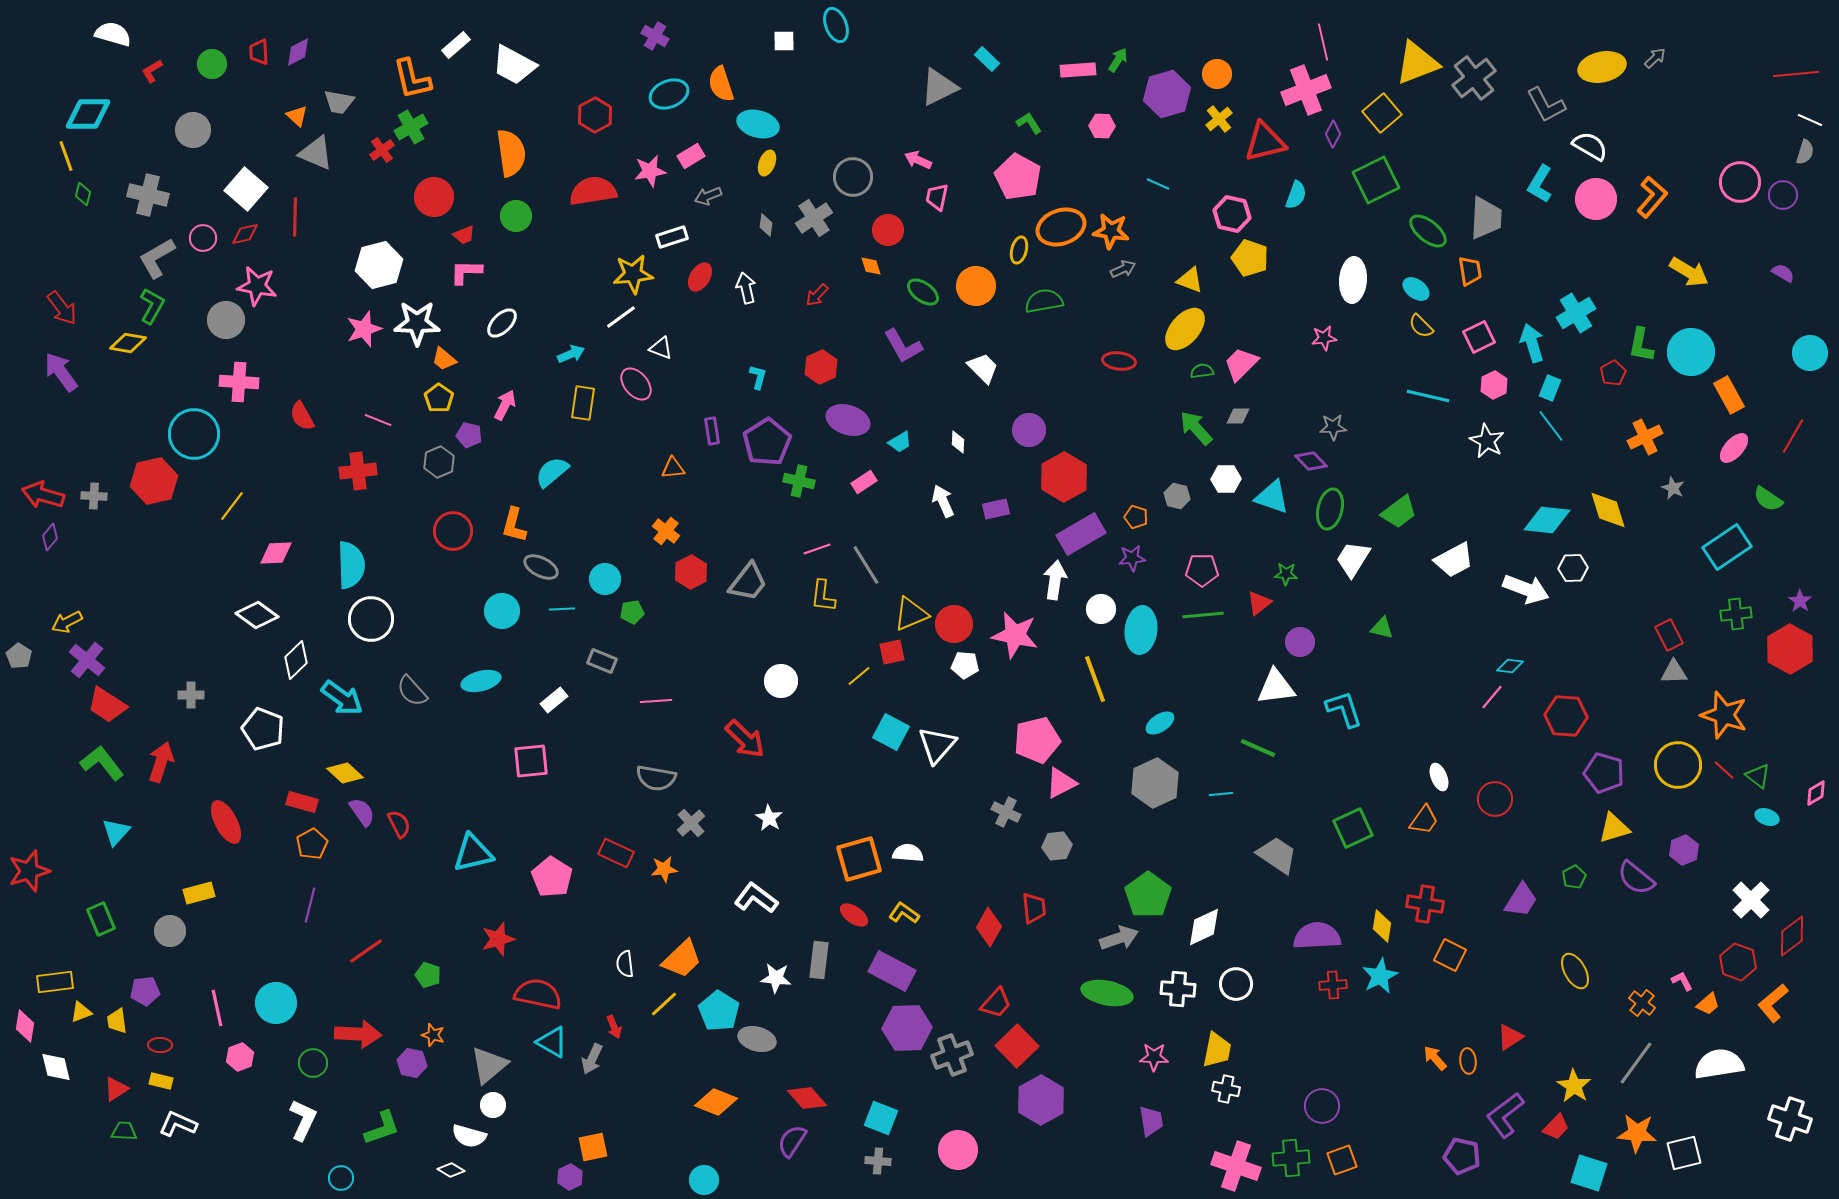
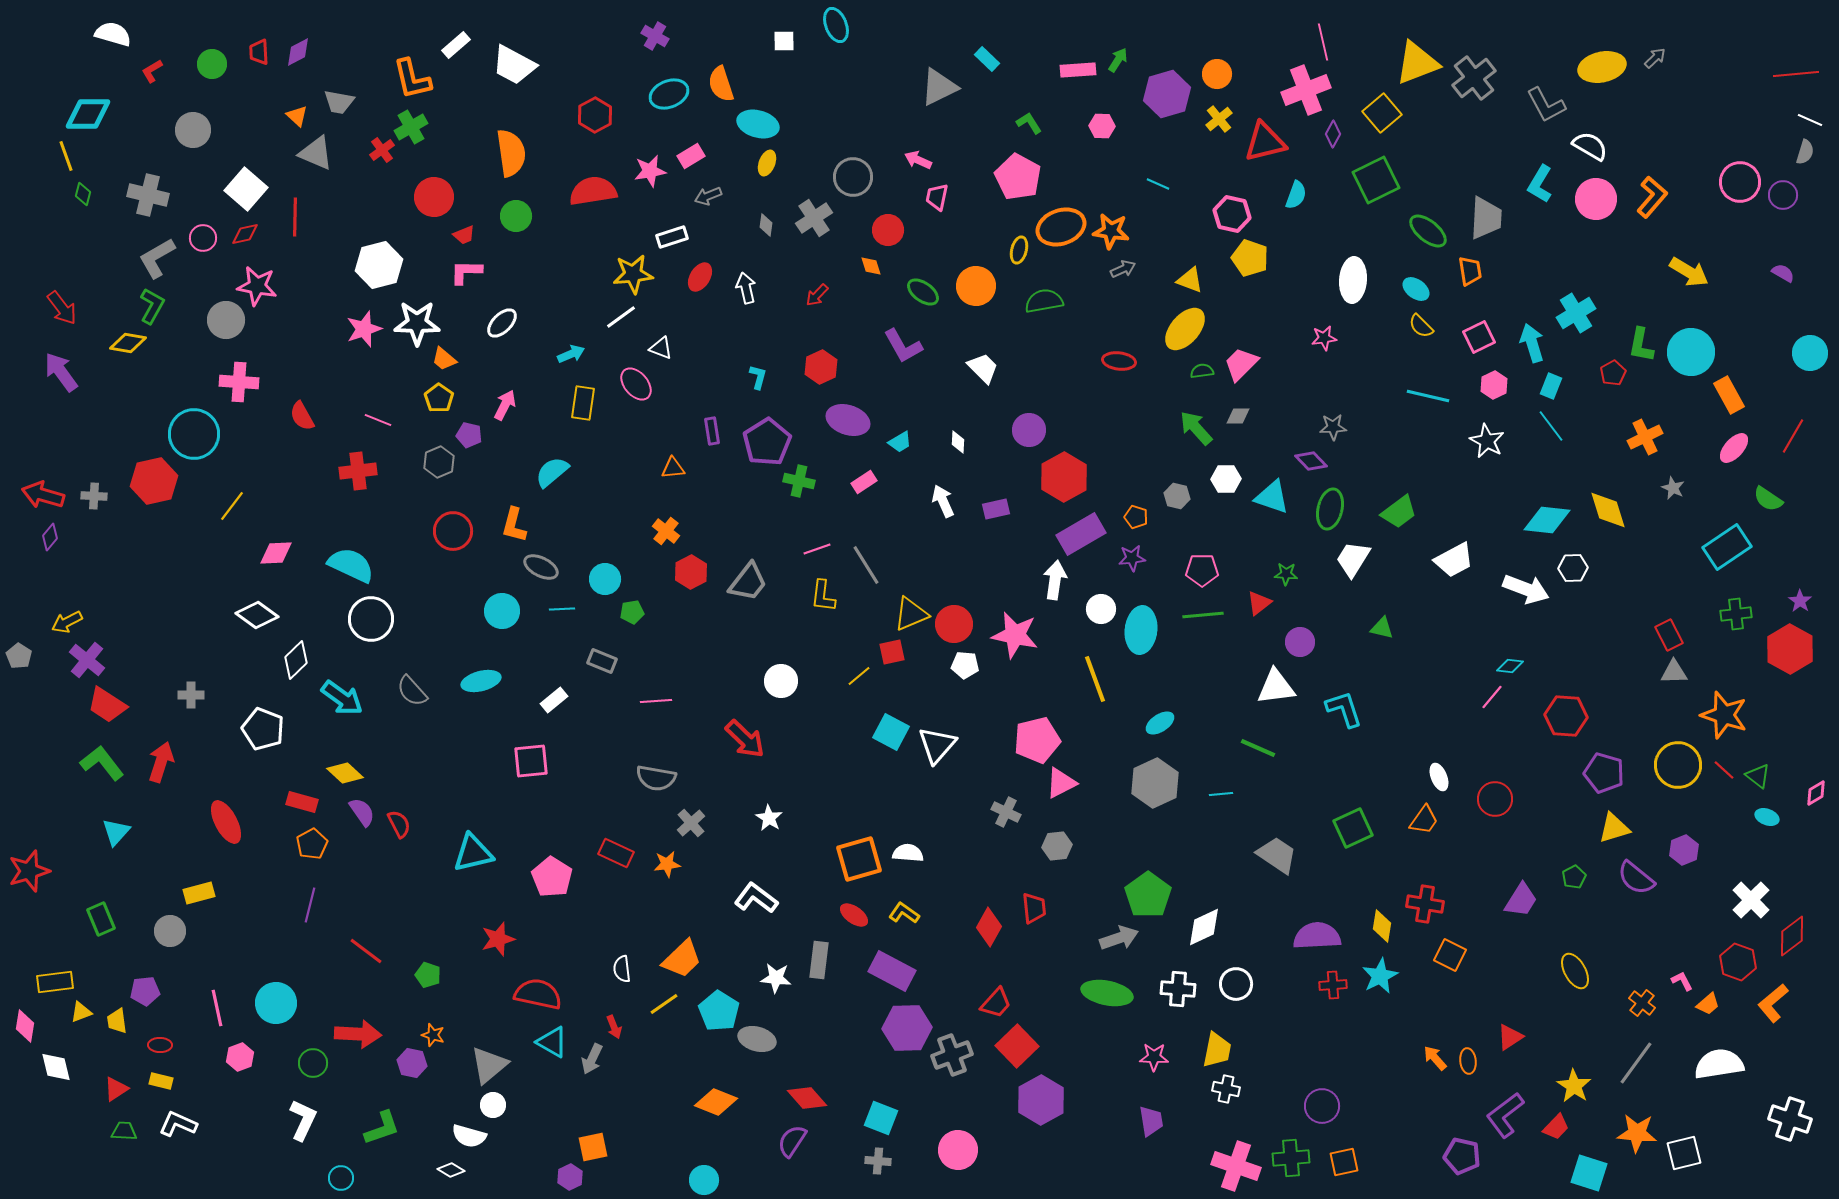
cyan rectangle at (1550, 388): moved 1 px right, 2 px up
cyan semicircle at (351, 565): rotated 63 degrees counterclockwise
orange star at (664, 869): moved 3 px right, 5 px up
red line at (366, 951): rotated 72 degrees clockwise
white semicircle at (625, 964): moved 3 px left, 5 px down
yellow line at (664, 1004): rotated 8 degrees clockwise
orange square at (1342, 1160): moved 2 px right, 2 px down; rotated 8 degrees clockwise
